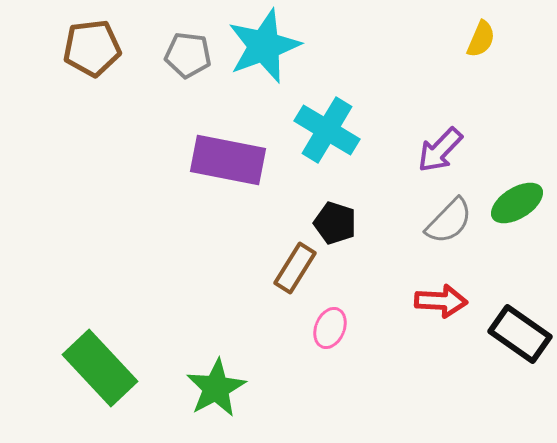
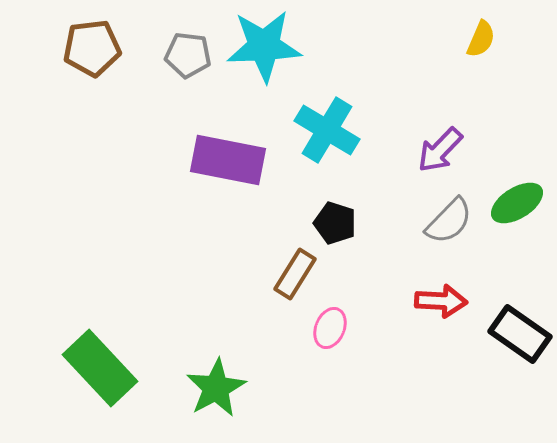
cyan star: rotated 18 degrees clockwise
brown rectangle: moved 6 px down
